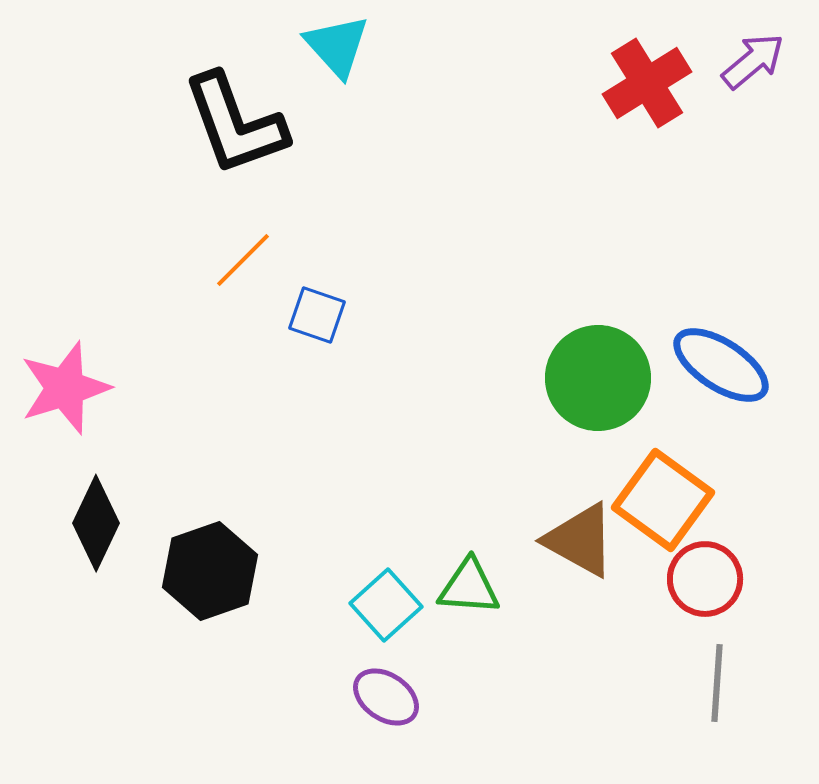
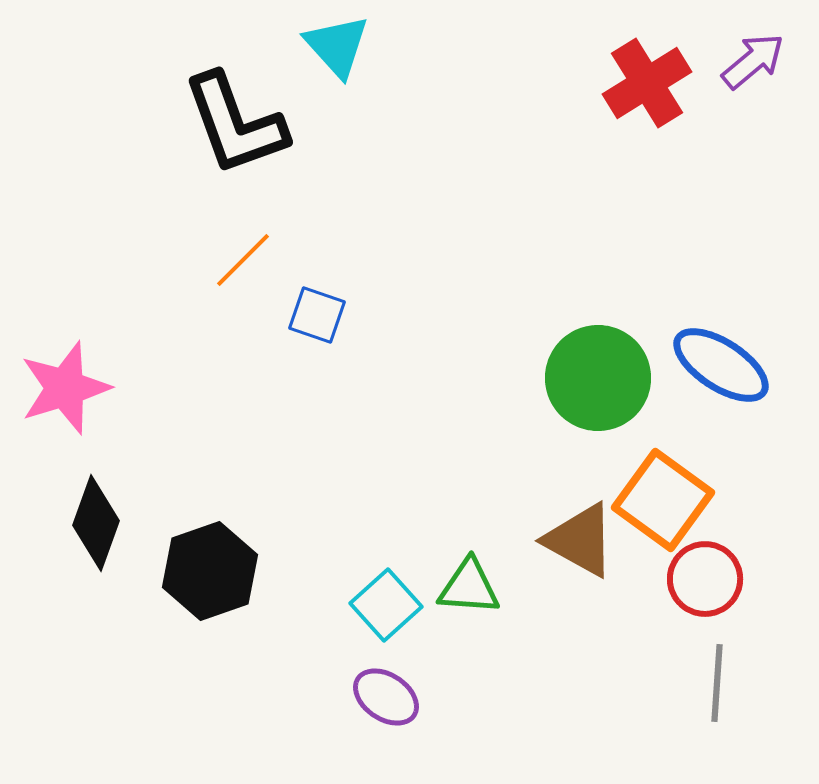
black diamond: rotated 6 degrees counterclockwise
